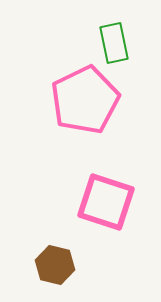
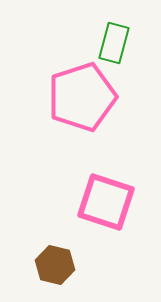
green rectangle: rotated 27 degrees clockwise
pink pentagon: moved 3 px left, 3 px up; rotated 8 degrees clockwise
